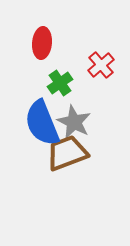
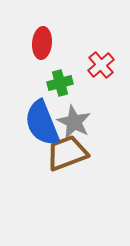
green cross: rotated 20 degrees clockwise
